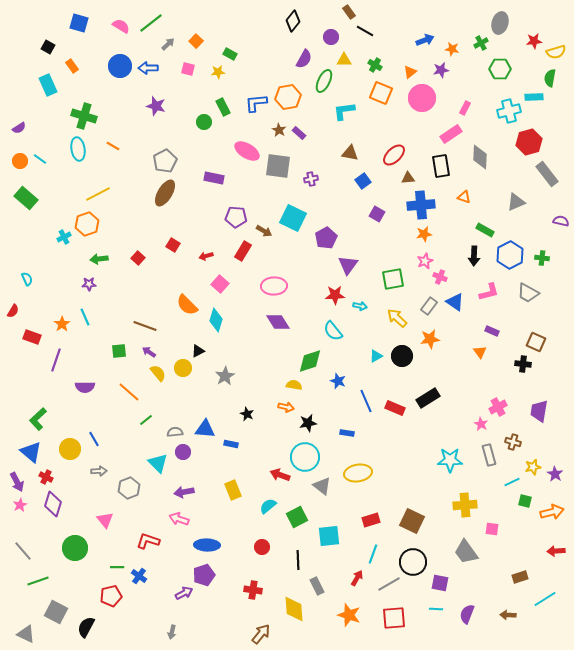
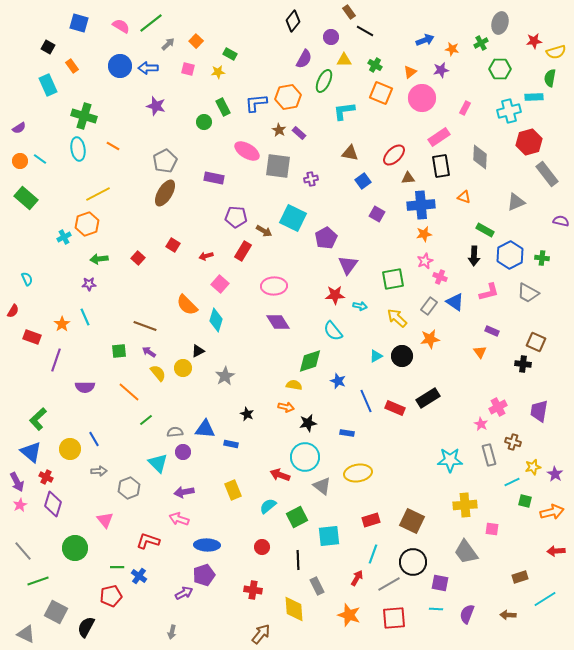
pink rectangle at (451, 134): moved 12 px left, 3 px down
